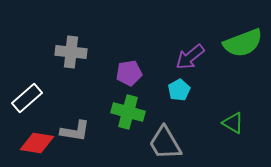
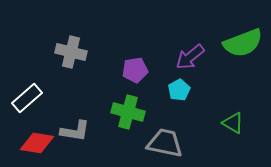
gray cross: rotated 8 degrees clockwise
purple pentagon: moved 6 px right, 3 px up
gray trapezoid: rotated 132 degrees clockwise
